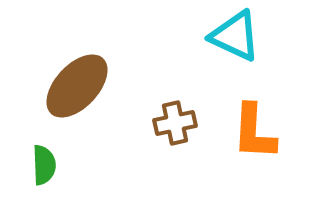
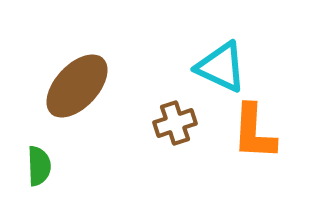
cyan triangle: moved 14 px left, 31 px down
brown cross: rotated 6 degrees counterclockwise
green semicircle: moved 5 px left, 1 px down
